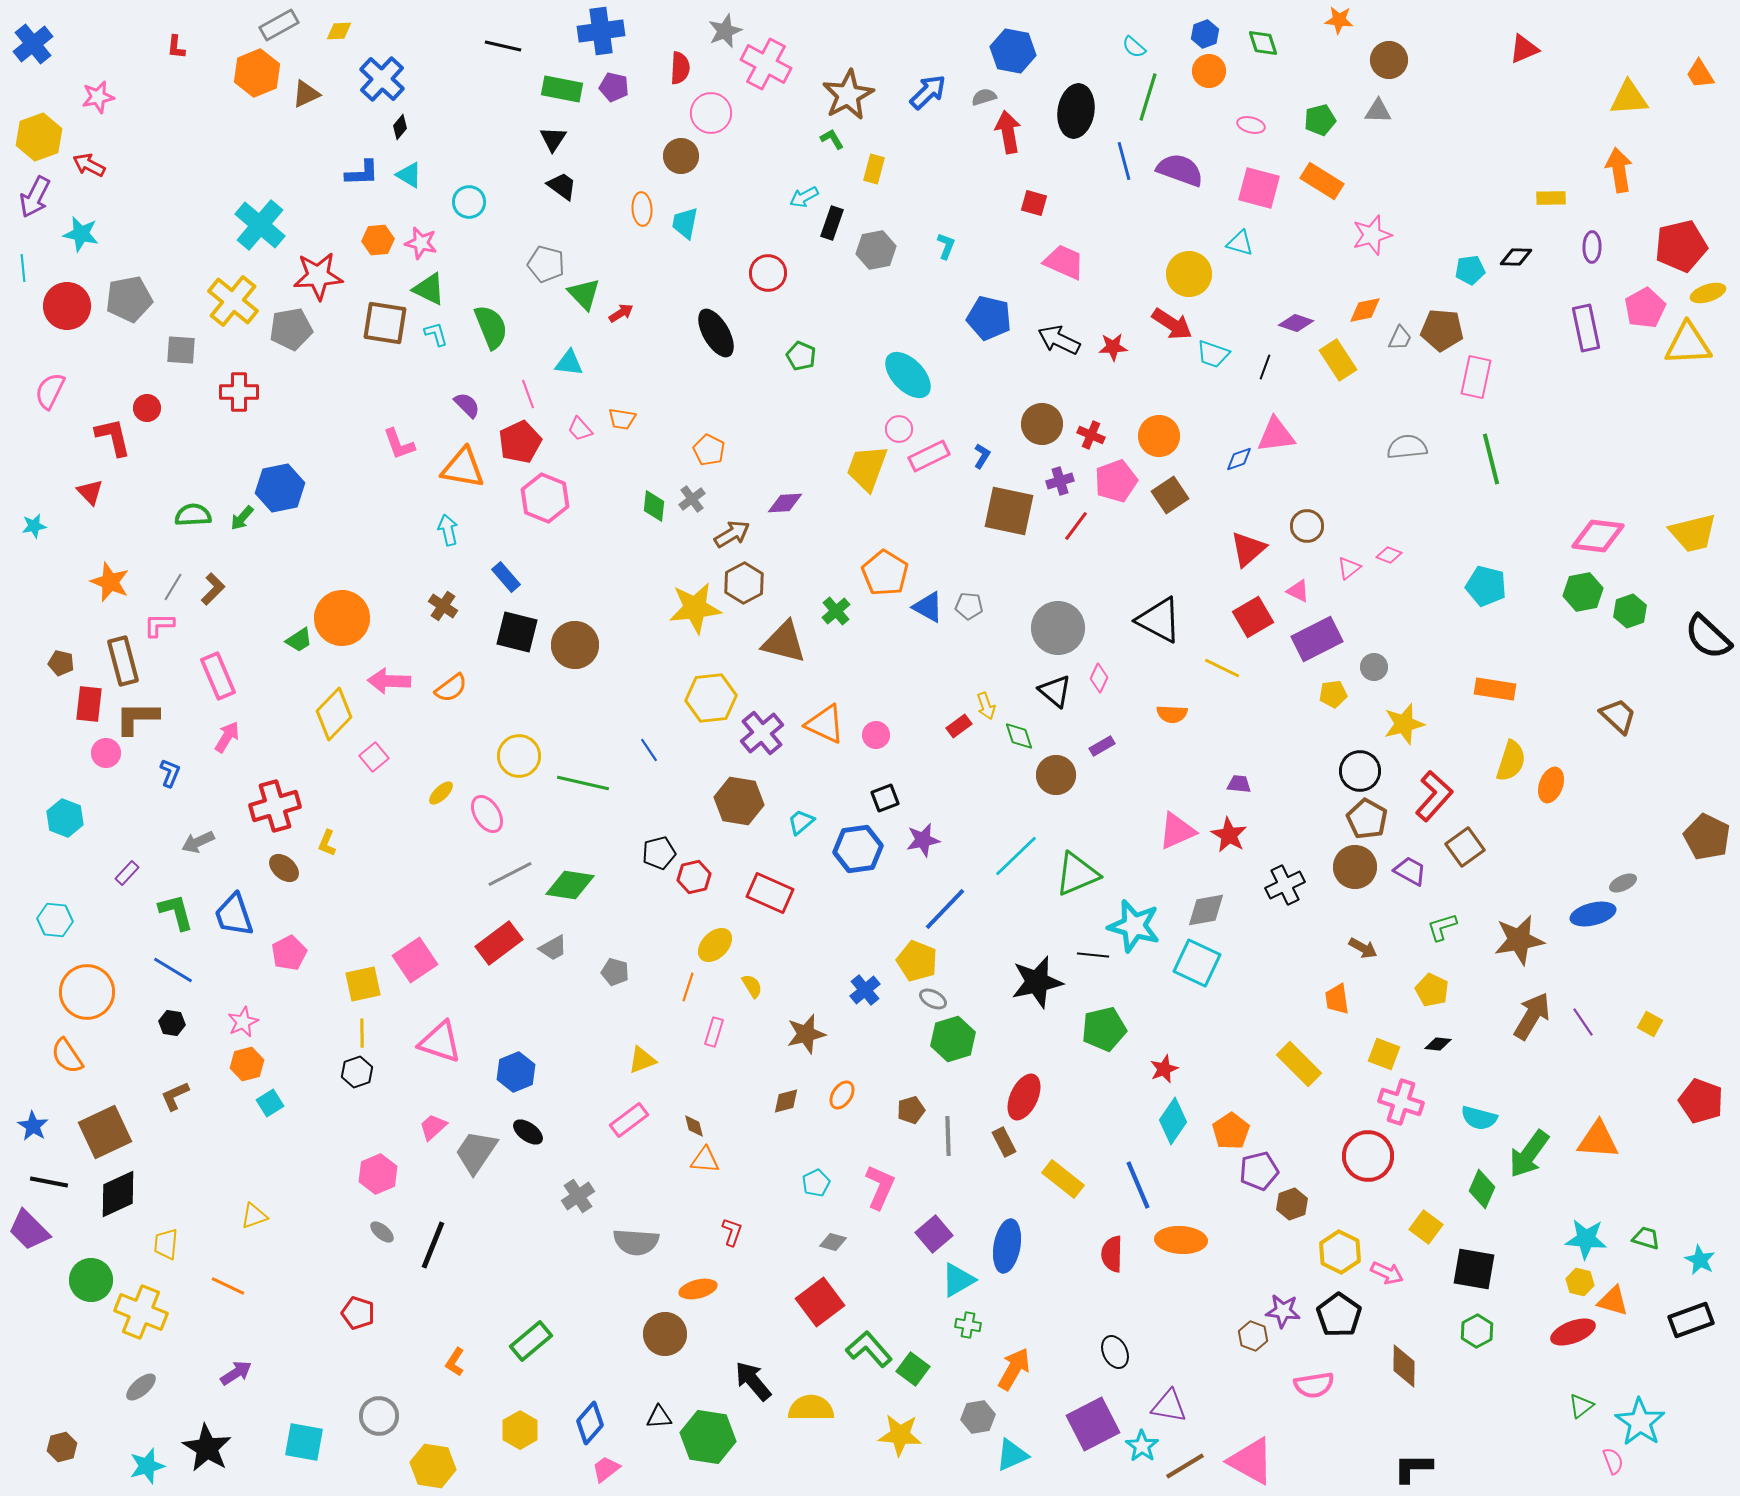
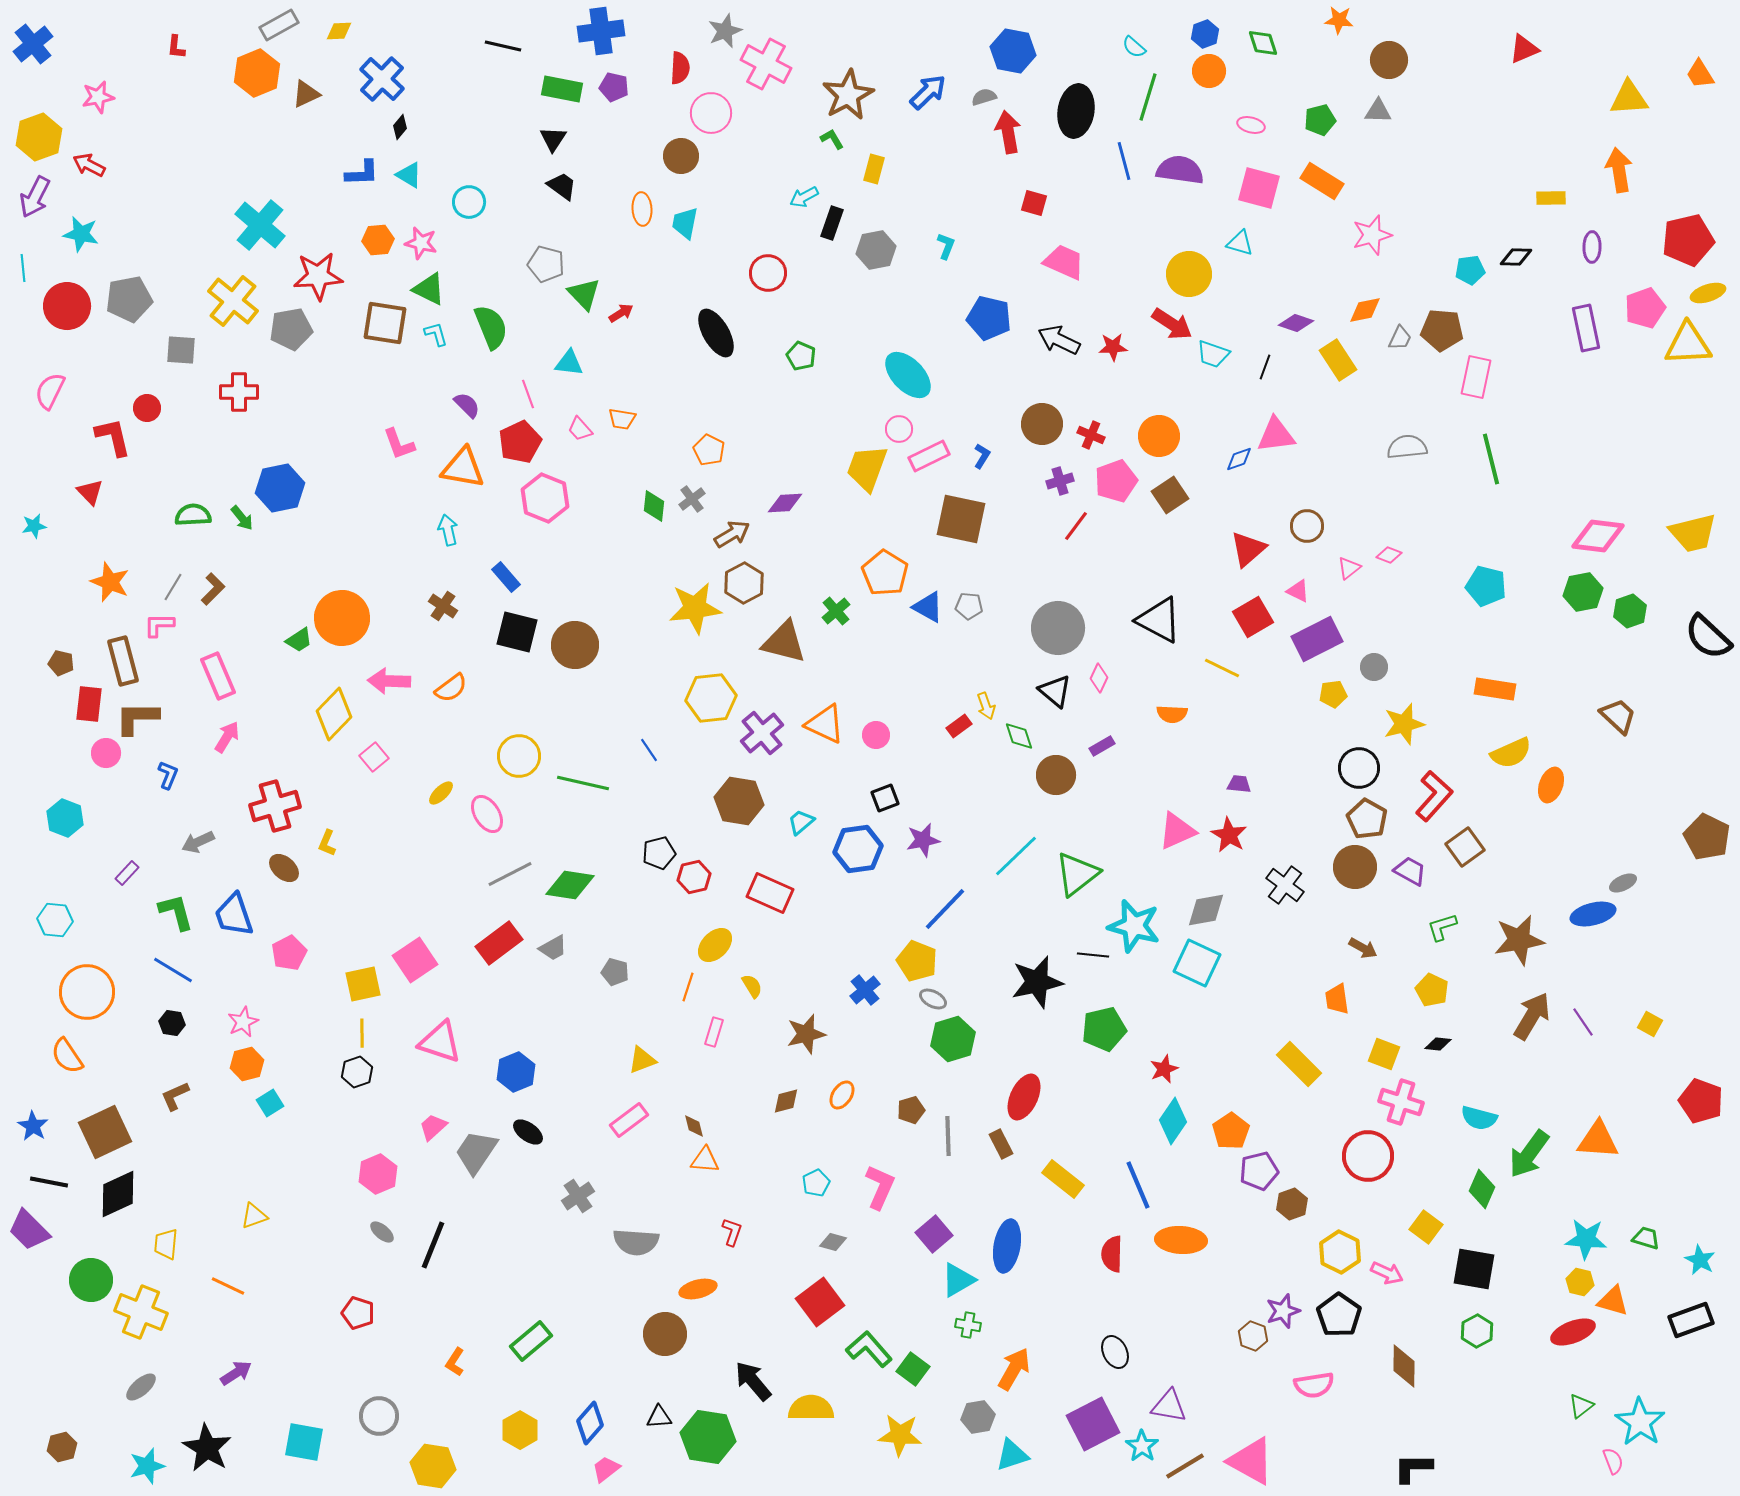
purple semicircle at (1180, 170): rotated 12 degrees counterclockwise
red pentagon at (1681, 246): moved 7 px right, 6 px up
pink pentagon at (1645, 308): rotated 9 degrees clockwise
brown square at (1009, 511): moved 48 px left, 8 px down
green arrow at (242, 518): rotated 80 degrees counterclockwise
yellow semicircle at (1511, 761): moved 8 px up; rotated 48 degrees clockwise
black circle at (1360, 771): moved 1 px left, 3 px up
blue L-shape at (170, 773): moved 2 px left, 2 px down
green triangle at (1077, 874): rotated 15 degrees counterclockwise
black cross at (1285, 885): rotated 27 degrees counterclockwise
brown rectangle at (1004, 1142): moved 3 px left, 2 px down
purple star at (1283, 1311): rotated 24 degrees counterclockwise
cyan triangle at (1012, 1455): rotated 6 degrees clockwise
